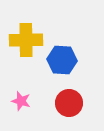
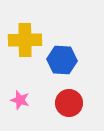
yellow cross: moved 1 px left
pink star: moved 1 px left, 1 px up
